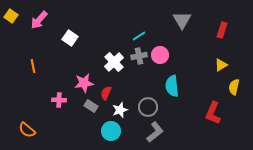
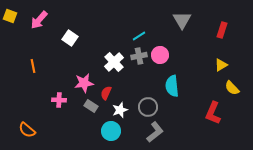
yellow square: moved 1 px left; rotated 16 degrees counterclockwise
yellow semicircle: moved 2 px left, 1 px down; rotated 56 degrees counterclockwise
